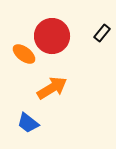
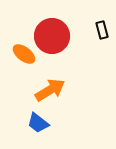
black rectangle: moved 3 px up; rotated 54 degrees counterclockwise
orange arrow: moved 2 px left, 2 px down
blue trapezoid: moved 10 px right
